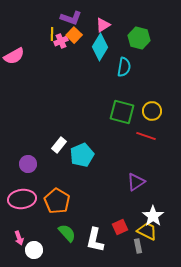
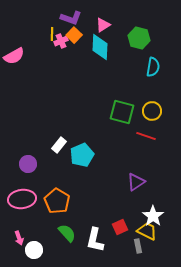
cyan diamond: rotated 28 degrees counterclockwise
cyan semicircle: moved 29 px right
